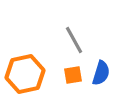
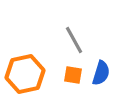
orange square: rotated 18 degrees clockwise
